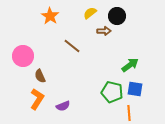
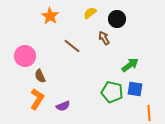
black circle: moved 3 px down
brown arrow: moved 7 px down; rotated 120 degrees counterclockwise
pink circle: moved 2 px right
orange line: moved 20 px right
